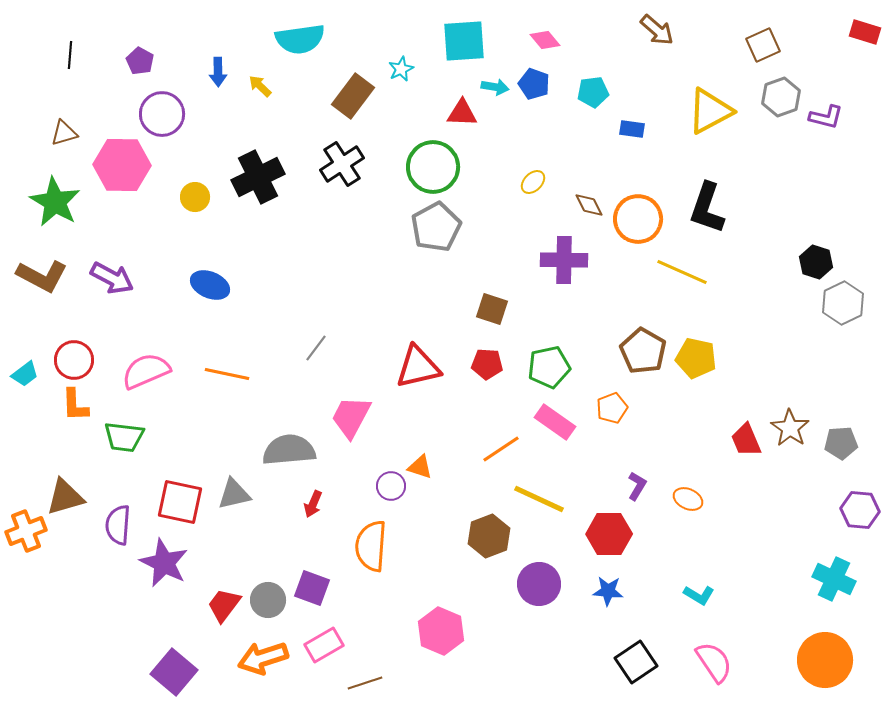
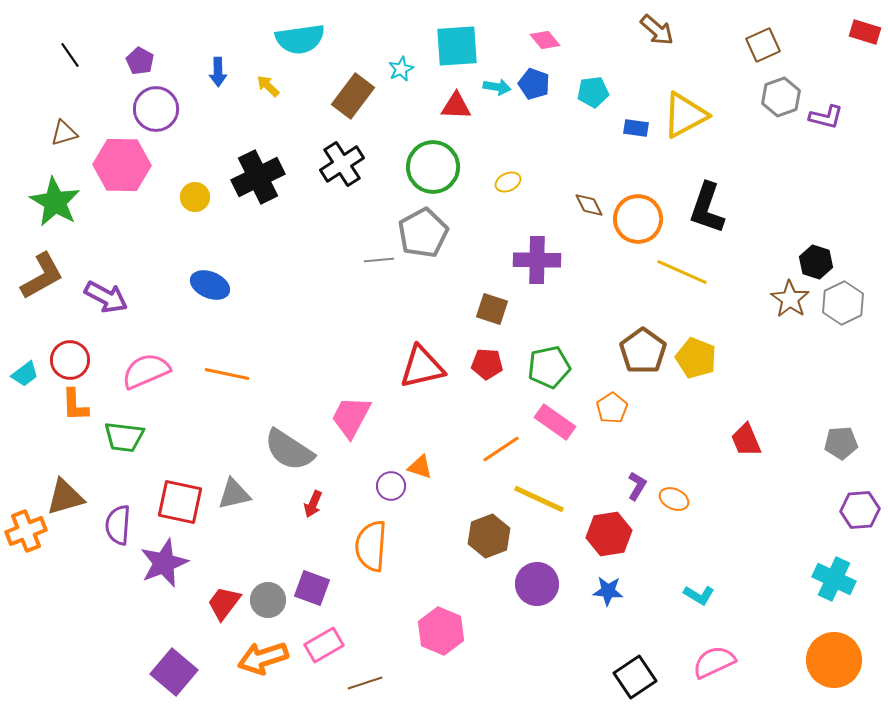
cyan square at (464, 41): moved 7 px left, 5 px down
black line at (70, 55): rotated 40 degrees counterclockwise
yellow arrow at (260, 86): moved 8 px right
cyan arrow at (495, 87): moved 2 px right
yellow triangle at (710, 111): moved 25 px left, 4 px down
red triangle at (462, 113): moved 6 px left, 7 px up
purple circle at (162, 114): moved 6 px left, 5 px up
blue rectangle at (632, 129): moved 4 px right, 1 px up
yellow ellipse at (533, 182): moved 25 px left; rotated 20 degrees clockwise
gray pentagon at (436, 227): moved 13 px left, 6 px down
purple cross at (564, 260): moved 27 px left
brown L-shape at (42, 276): rotated 57 degrees counterclockwise
purple arrow at (112, 278): moved 6 px left, 19 px down
gray line at (316, 348): moved 63 px right, 88 px up; rotated 48 degrees clockwise
brown pentagon at (643, 351): rotated 6 degrees clockwise
yellow pentagon at (696, 358): rotated 9 degrees clockwise
red circle at (74, 360): moved 4 px left
red triangle at (418, 367): moved 4 px right
orange pentagon at (612, 408): rotated 12 degrees counterclockwise
brown star at (790, 428): moved 129 px up
gray semicircle at (289, 450): rotated 142 degrees counterclockwise
orange ellipse at (688, 499): moved 14 px left
purple hexagon at (860, 510): rotated 9 degrees counterclockwise
red hexagon at (609, 534): rotated 9 degrees counterclockwise
purple star at (164, 563): rotated 24 degrees clockwise
purple circle at (539, 584): moved 2 px left
red trapezoid at (224, 605): moved 2 px up
orange circle at (825, 660): moved 9 px right
black square at (636, 662): moved 1 px left, 15 px down
pink semicircle at (714, 662): rotated 81 degrees counterclockwise
